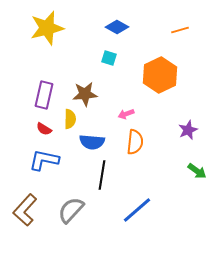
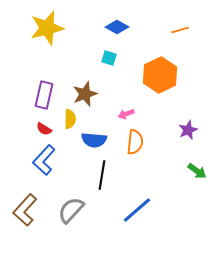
brown star: rotated 15 degrees counterclockwise
blue semicircle: moved 2 px right, 2 px up
blue L-shape: rotated 60 degrees counterclockwise
